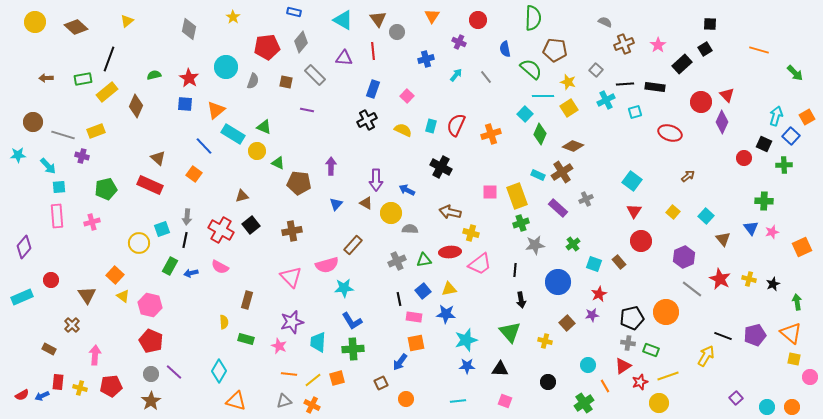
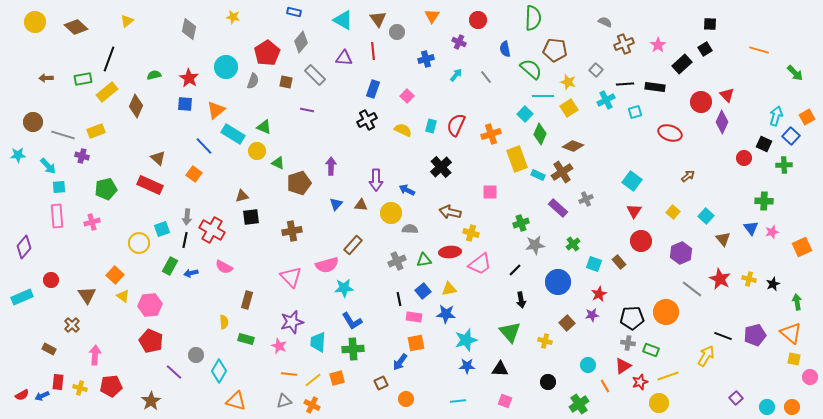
yellow star at (233, 17): rotated 24 degrees counterclockwise
red pentagon at (267, 47): moved 6 px down; rotated 25 degrees counterclockwise
black cross at (441, 167): rotated 20 degrees clockwise
brown pentagon at (299, 183): rotated 25 degrees counterclockwise
yellow rectangle at (517, 196): moved 37 px up
brown triangle at (366, 203): moved 5 px left, 2 px down; rotated 24 degrees counterclockwise
black square at (251, 225): moved 8 px up; rotated 30 degrees clockwise
red cross at (221, 230): moved 9 px left
purple hexagon at (684, 257): moved 3 px left, 4 px up
pink semicircle at (220, 267): moved 4 px right
black line at (515, 270): rotated 40 degrees clockwise
pink hexagon at (150, 305): rotated 20 degrees counterclockwise
black pentagon at (632, 318): rotated 10 degrees clockwise
gray circle at (151, 374): moved 45 px right, 19 px up
green cross at (584, 403): moved 5 px left, 1 px down
